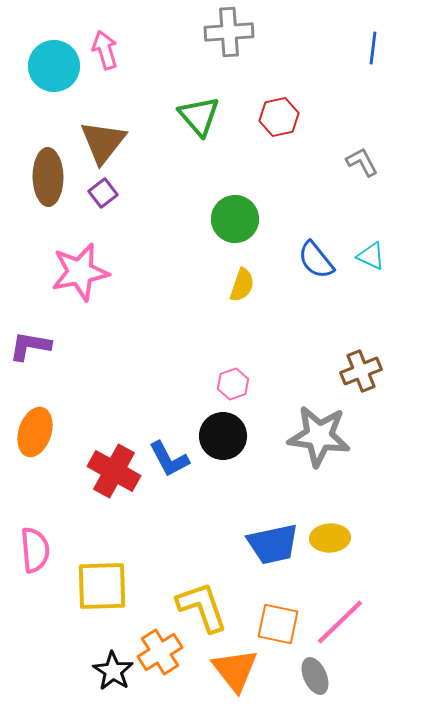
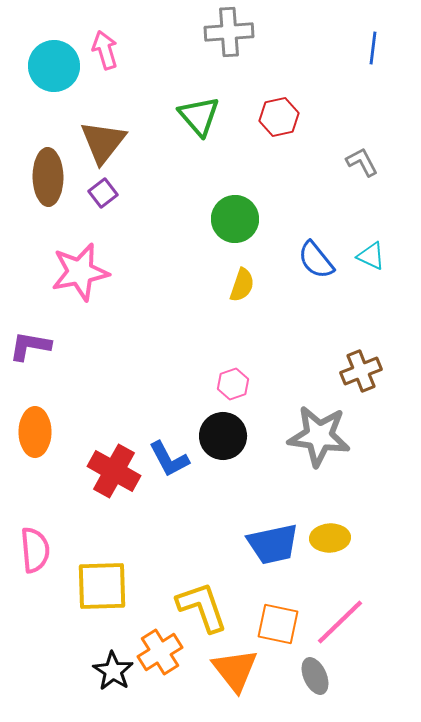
orange ellipse: rotated 18 degrees counterclockwise
